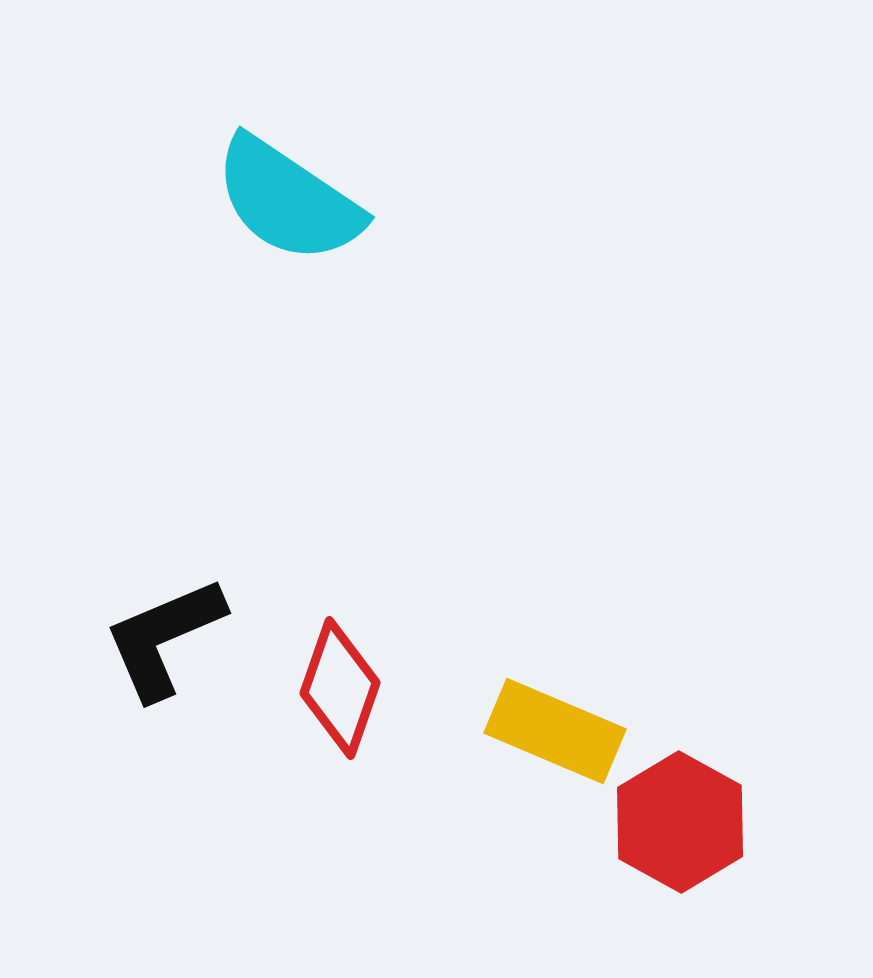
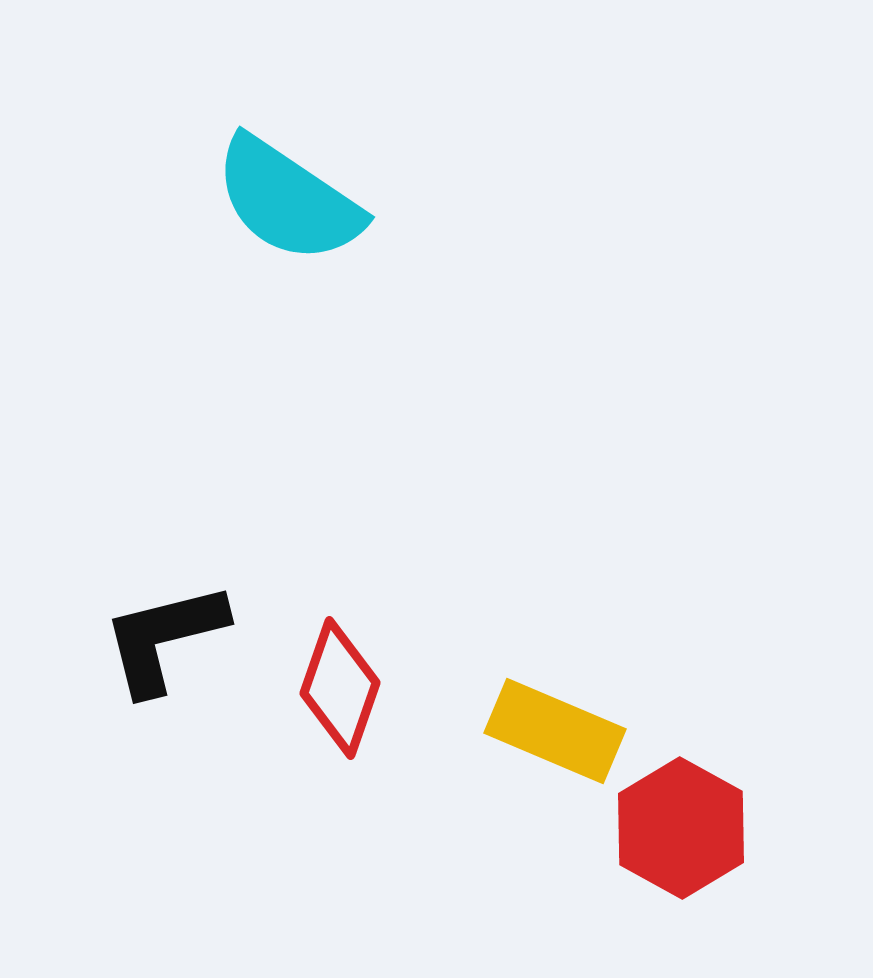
black L-shape: rotated 9 degrees clockwise
red hexagon: moved 1 px right, 6 px down
